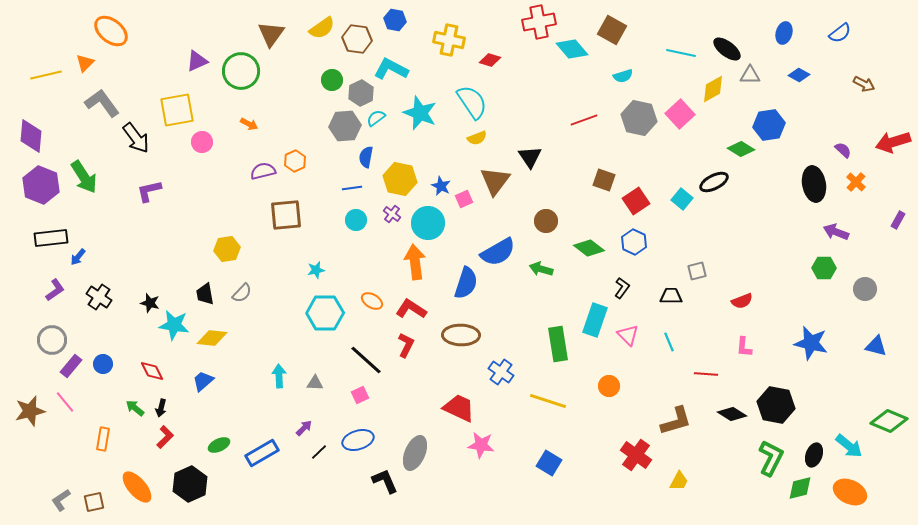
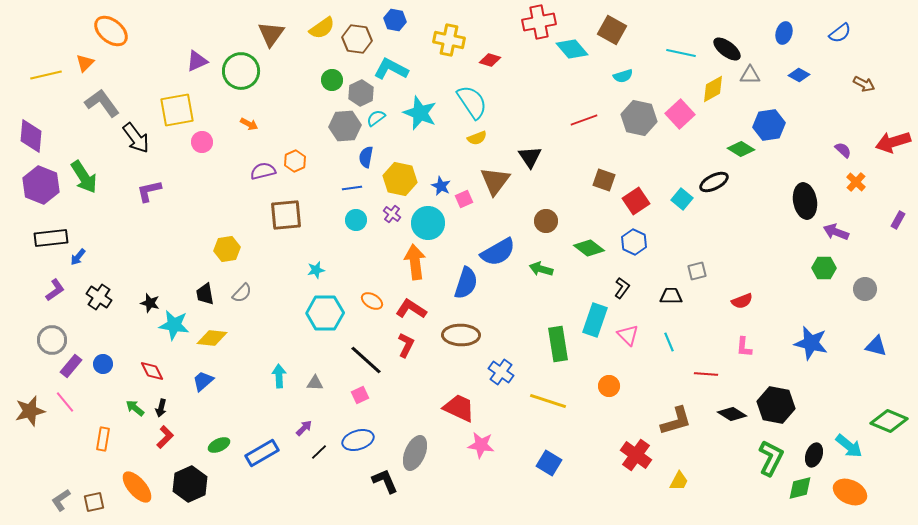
black ellipse at (814, 184): moved 9 px left, 17 px down
